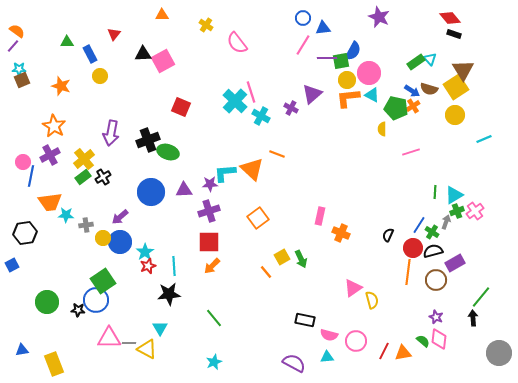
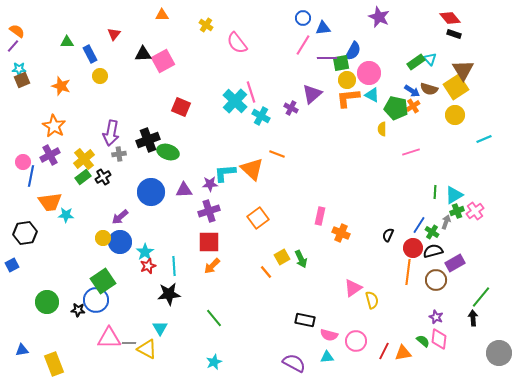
green square at (341, 61): moved 2 px down
gray cross at (86, 225): moved 33 px right, 71 px up
